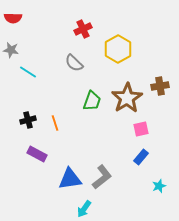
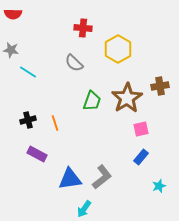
red semicircle: moved 4 px up
red cross: moved 1 px up; rotated 30 degrees clockwise
